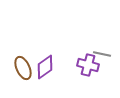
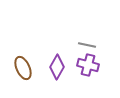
gray line: moved 15 px left, 9 px up
purple diamond: moved 12 px right; rotated 25 degrees counterclockwise
